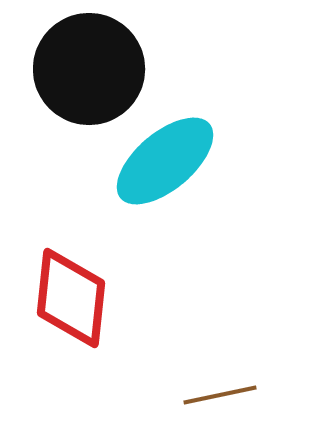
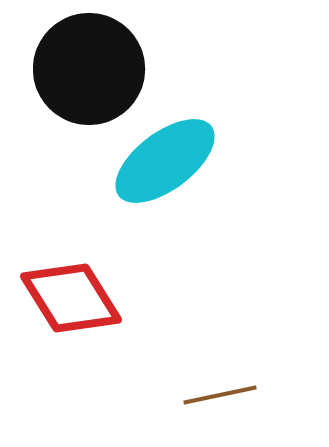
cyan ellipse: rotated 3 degrees clockwise
red diamond: rotated 38 degrees counterclockwise
